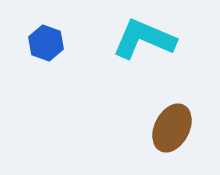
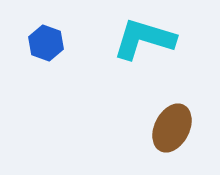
cyan L-shape: rotated 6 degrees counterclockwise
